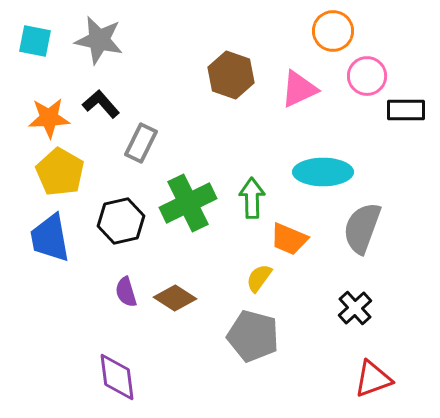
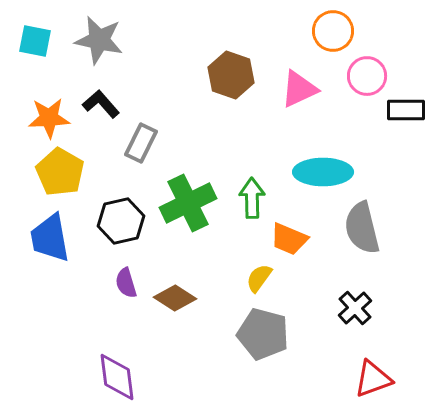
gray semicircle: rotated 34 degrees counterclockwise
purple semicircle: moved 9 px up
gray pentagon: moved 10 px right, 2 px up
